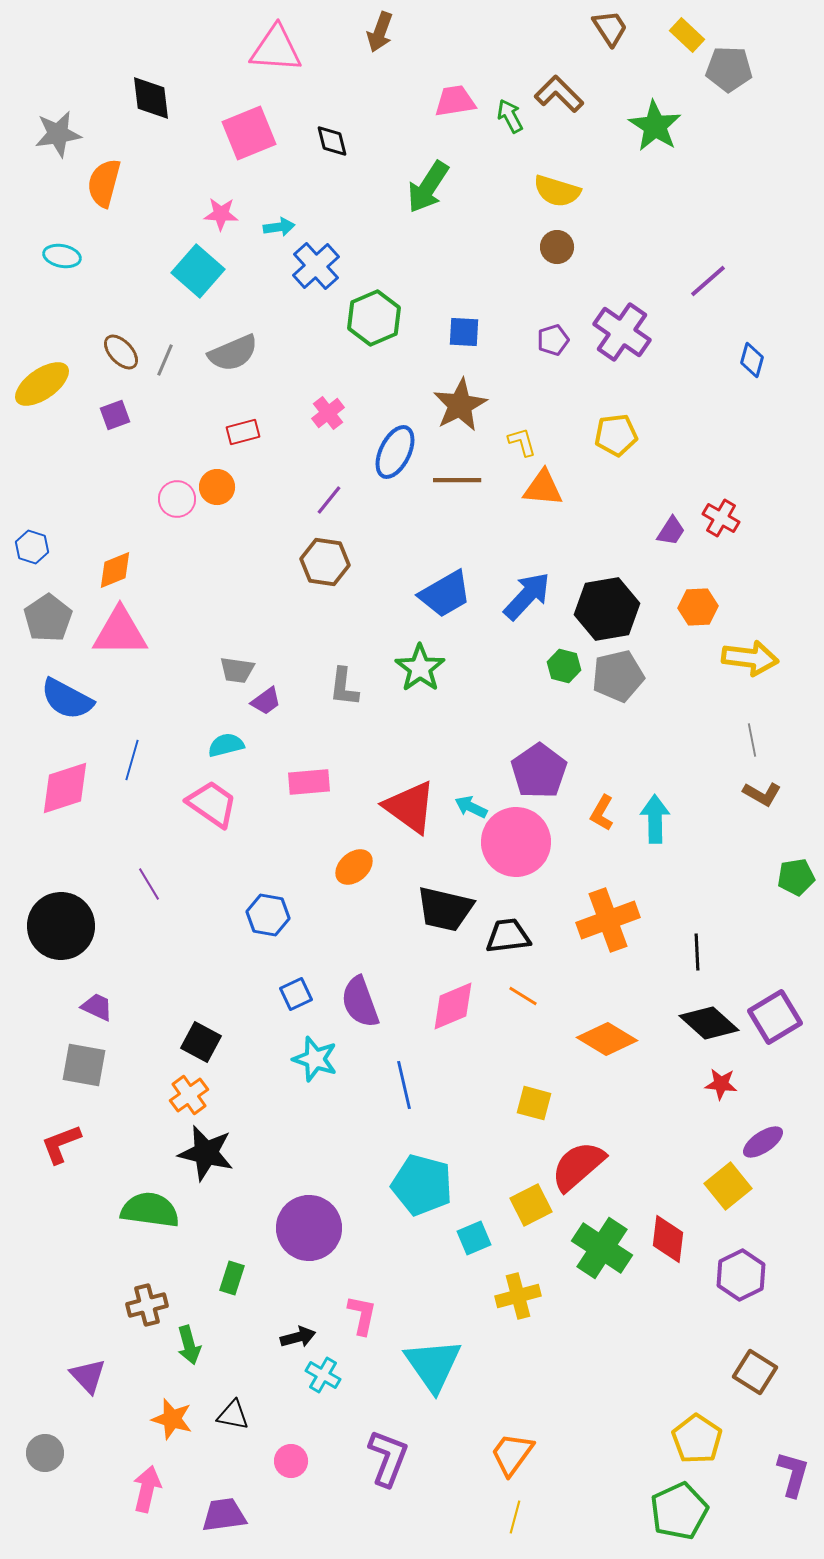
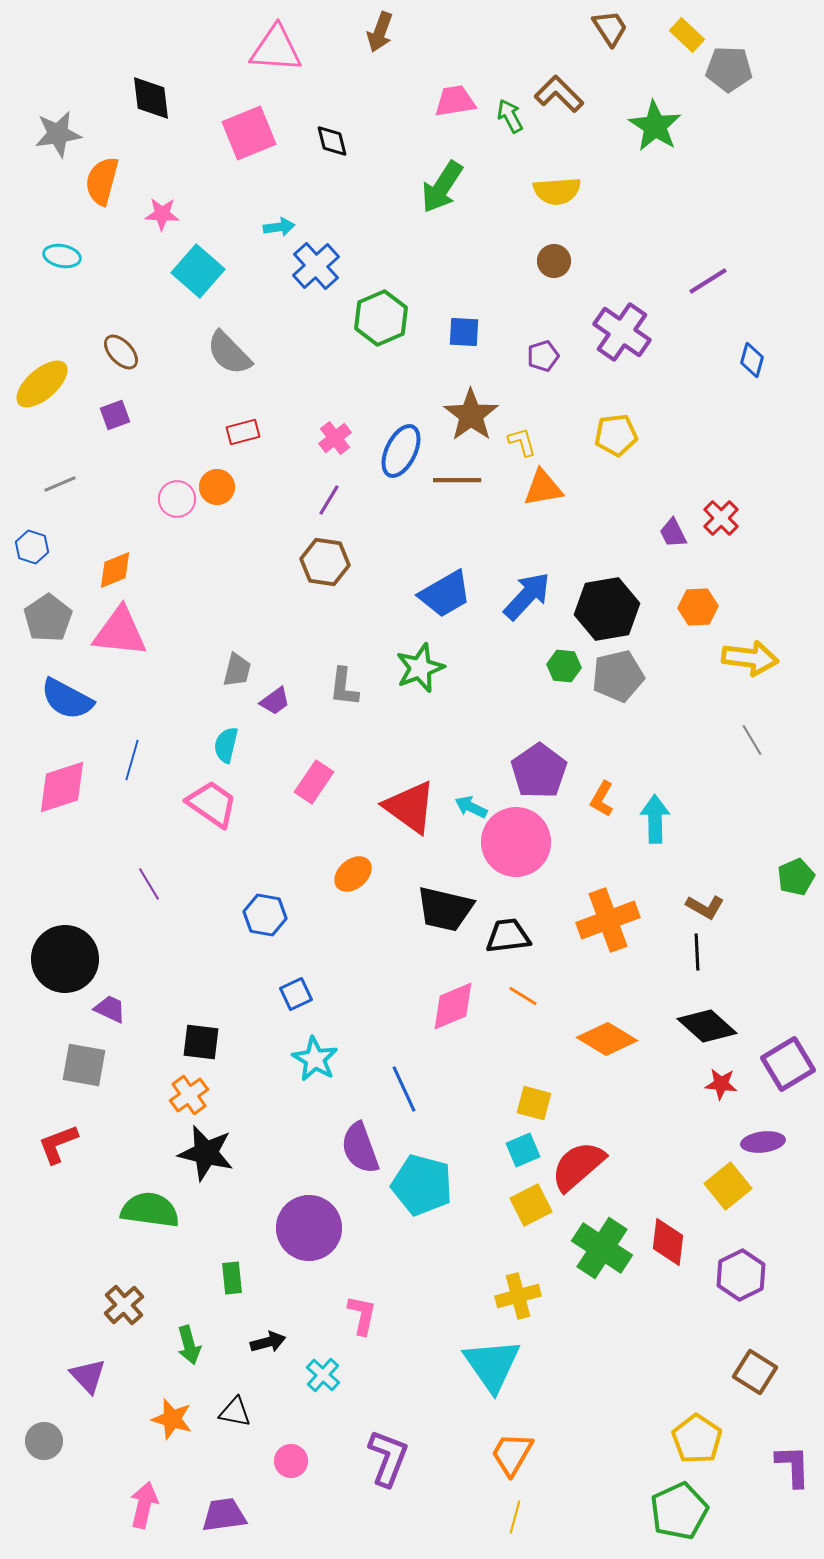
orange semicircle at (104, 183): moved 2 px left, 2 px up
green arrow at (428, 187): moved 14 px right
yellow semicircle at (557, 191): rotated 21 degrees counterclockwise
pink star at (221, 214): moved 59 px left
brown circle at (557, 247): moved 3 px left, 14 px down
purple line at (708, 281): rotated 9 degrees clockwise
green hexagon at (374, 318): moved 7 px right
purple pentagon at (553, 340): moved 10 px left, 16 px down
gray semicircle at (233, 353): moved 4 px left; rotated 69 degrees clockwise
gray line at (165, 360): moved 105 px left, 124 px down; rotated 44 degrees clockwise
yellow ellipse at (42, 384): rotated 6 degrees counterclockwise
brown star at (460, 405): moved 11 px right, 10 px down; rotated 8 degrees counterclockwise
pink cross at (328, 413): moved 7 px right, 25 px down
blue ellipse at (395, 452): moved 6 px right, 1 px up
orange triangle at (543, 488): rotated 15 degrees counterclockwise
purple line at (329, 500): rotated 8 degrees counterclockwise
red cross at (721, 518): rotated 15 degrees clockwise
purple trapezoid at (671, 531): moved 2 px right, 2 px down; rotated 120 degrees clockwise
pink triangle at (120, 632): rotated 6 degrees clockwise
green hexagon at (564, 666): rotated 8 degrees counterclockwise
green star at (420, 668): rotated 15 degrees clockwise
gray trapezoid at (237, 670): rotated 84 degrees counterclockwise
purple trapezoid at (266, 701): moved 9 px right
gray line at (752, 740): rotated 20 degrees counterclockwise
cyan semicircle at (226, 745): rotated 63 degrees counterclockwise
pink rectangle at (309, 782): moved 5 px right; rotated 51 degrees counterclockwise
pink diamond at (65, 788): moved 3 px left, 1 px up
brown L-shape at (762, 794): moved 57 px left, 113 px down
orange L-shape at (602, 813): moved 14 px up
orange ellipse at (354, 867): moved 1 px left, 7 px down
green pentagon at (796, 877): rotated 15 degrees counterclockwise
blue hexagon at (268, 915): moved 3 px left
black circle at (61, 926): moved 4 px right, 33 px down
purple semicircle at (360, 1002): moved 146 px down
purple trapezoid at (97, 1007): moved 13 px right, 2 px down
purple square at (775, 1017): moved 13 px right, 47 px down
black diamond at (709, 1023): moved 2 px left, 3 px down
black square at (201, 1042): rotated 21 degrees counterclockwise
cyan star at (315, 1059): rotated 12 degrees clockwise
blue line at (404, 1085): moved 4 px down; rotated 12 degrees counterclockwise
purple ellipse at (763, 1142): rotated 27 degrees clockwise
red L-shape at (61, 1144): moved 3 px left
cyan square at (474, 1238): moved 49 px right, 88 px up
red diamond at (668, 1239): moved 3 px down
green rectangle at (232, 1278): rotated 24 degrees counterclockwise
brown cross at (147, 1305): moved 23 px left; rotated 27 degrees counterclockwise
black arrow at (298, 1337): moved 30 px left, 5 px down
cyan triangle at (433, 1365): moved 59 px right
cyan cross at (323, 1375): rotated 12 degrees clockwise
black triangle at (233, 1415): moved 2 px right, 3 px up
gray circle at (45, 1453): moved 1 px left, 12 px up
orange trapezoid at (512, 1454): rotated 6 degrees counterclockwise
purple L-shape at (793, 1474): moved 8 px up; rotated 18 degrees counterclockwise
pink arrow at (147, 1489): moved 3 px left, 16 px down
